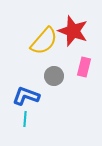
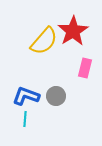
red star: rotated 20 degrees clockwise
pink rectangle: moved 1 px right, 1 px down
gray circle: moved 2 px right, 20 px down
